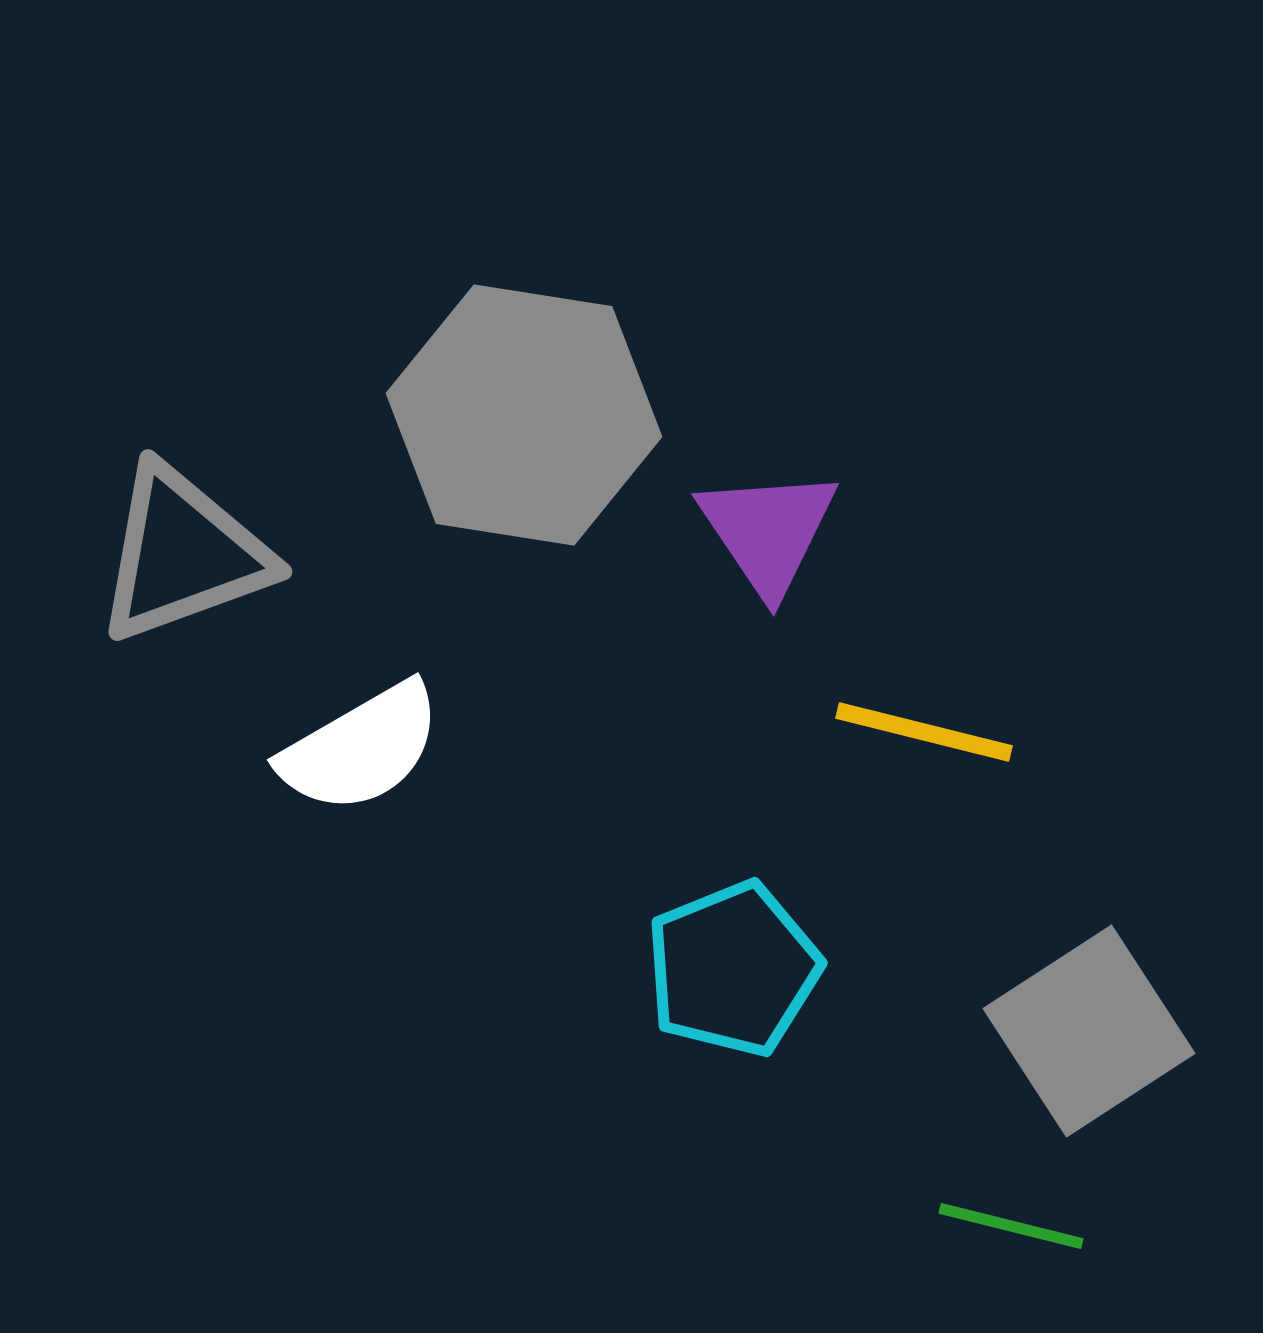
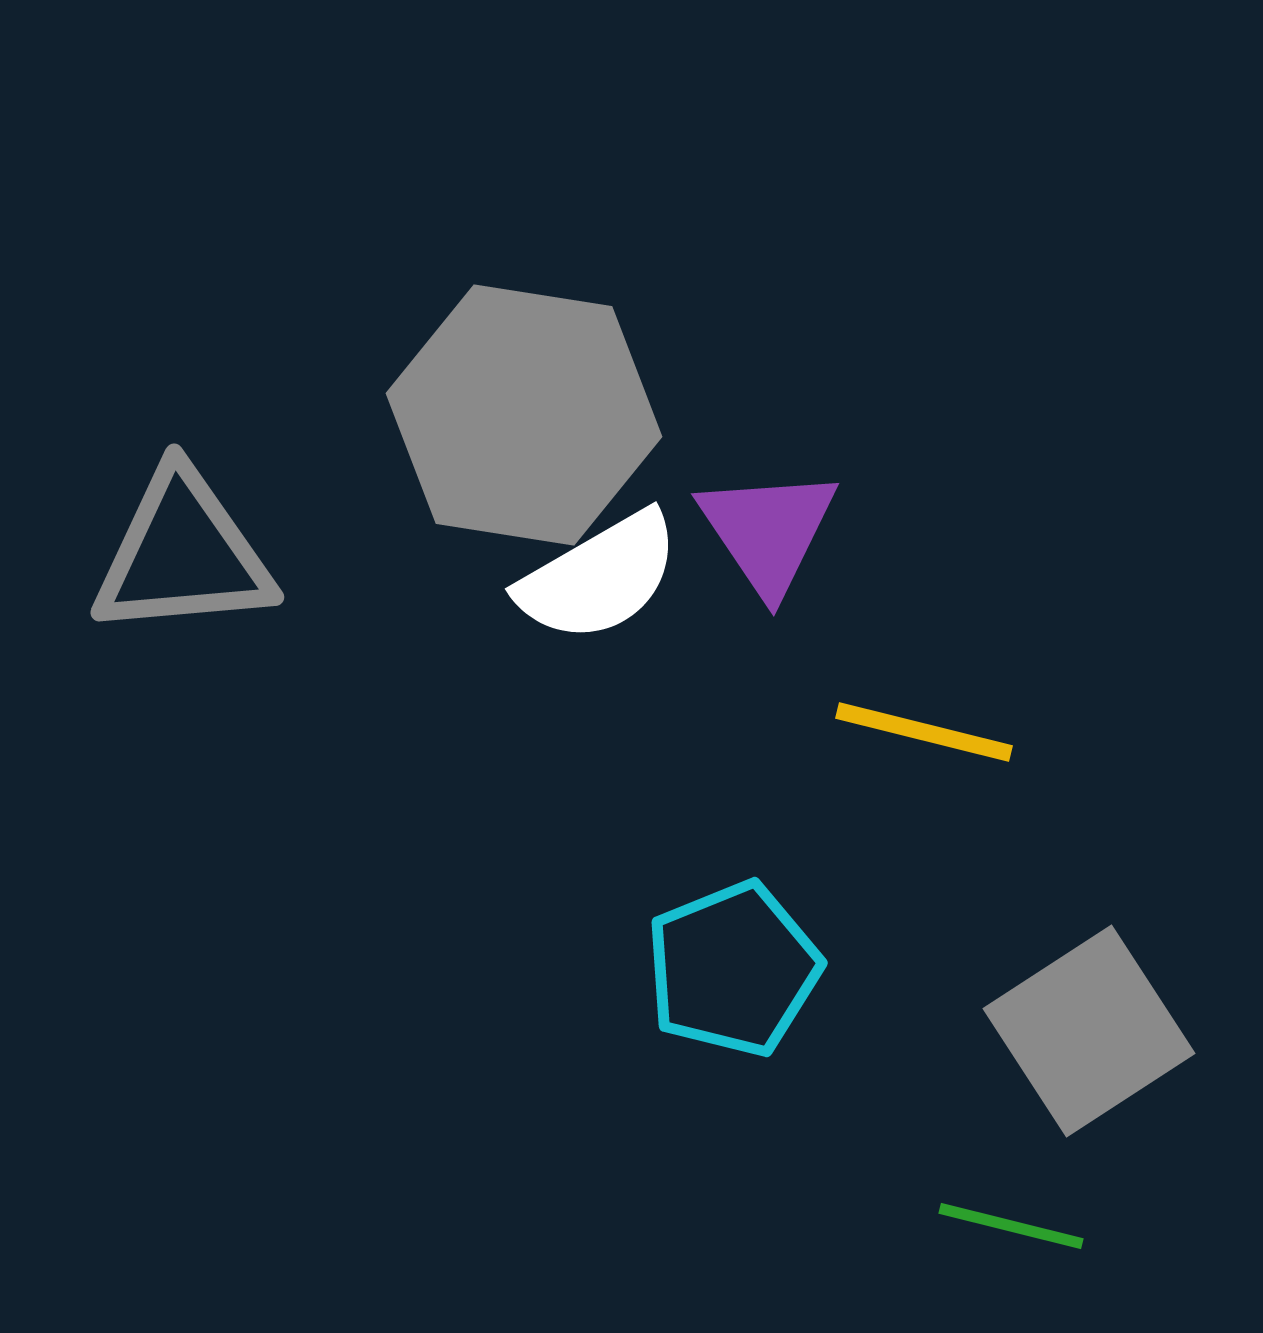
gray triangle: rotated 15 degrees clockwise
white semicircle: moved 238 px right, 171 px up
